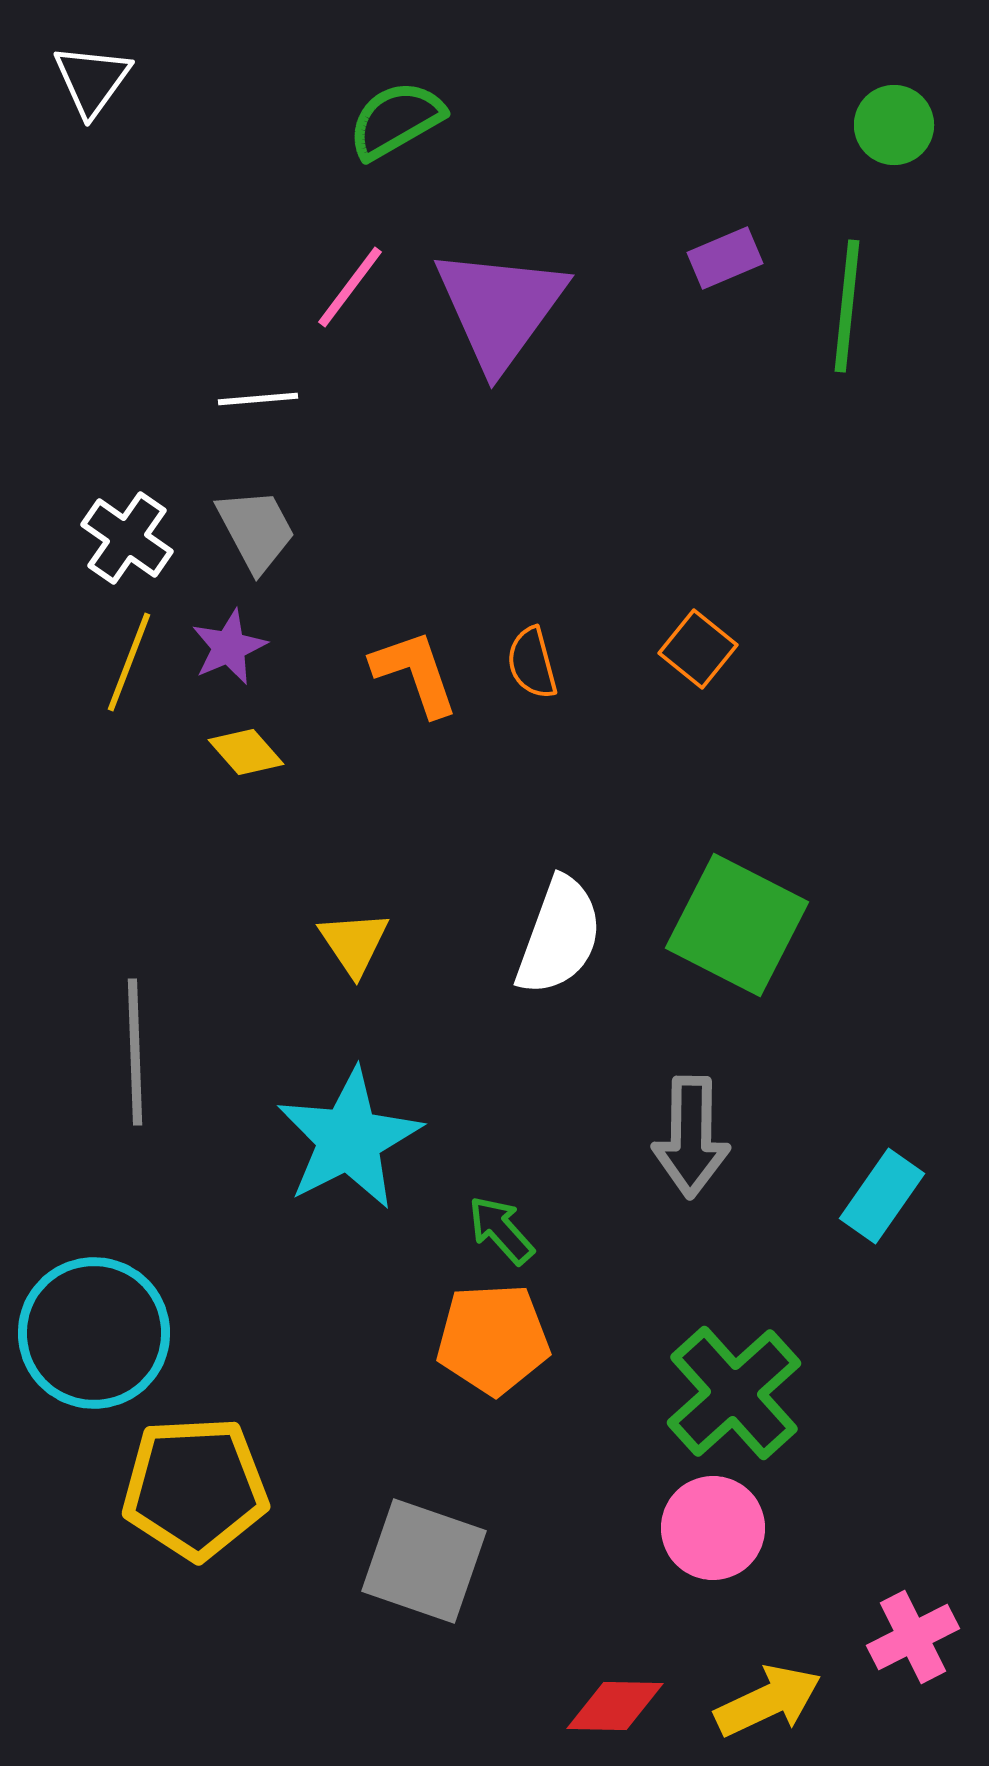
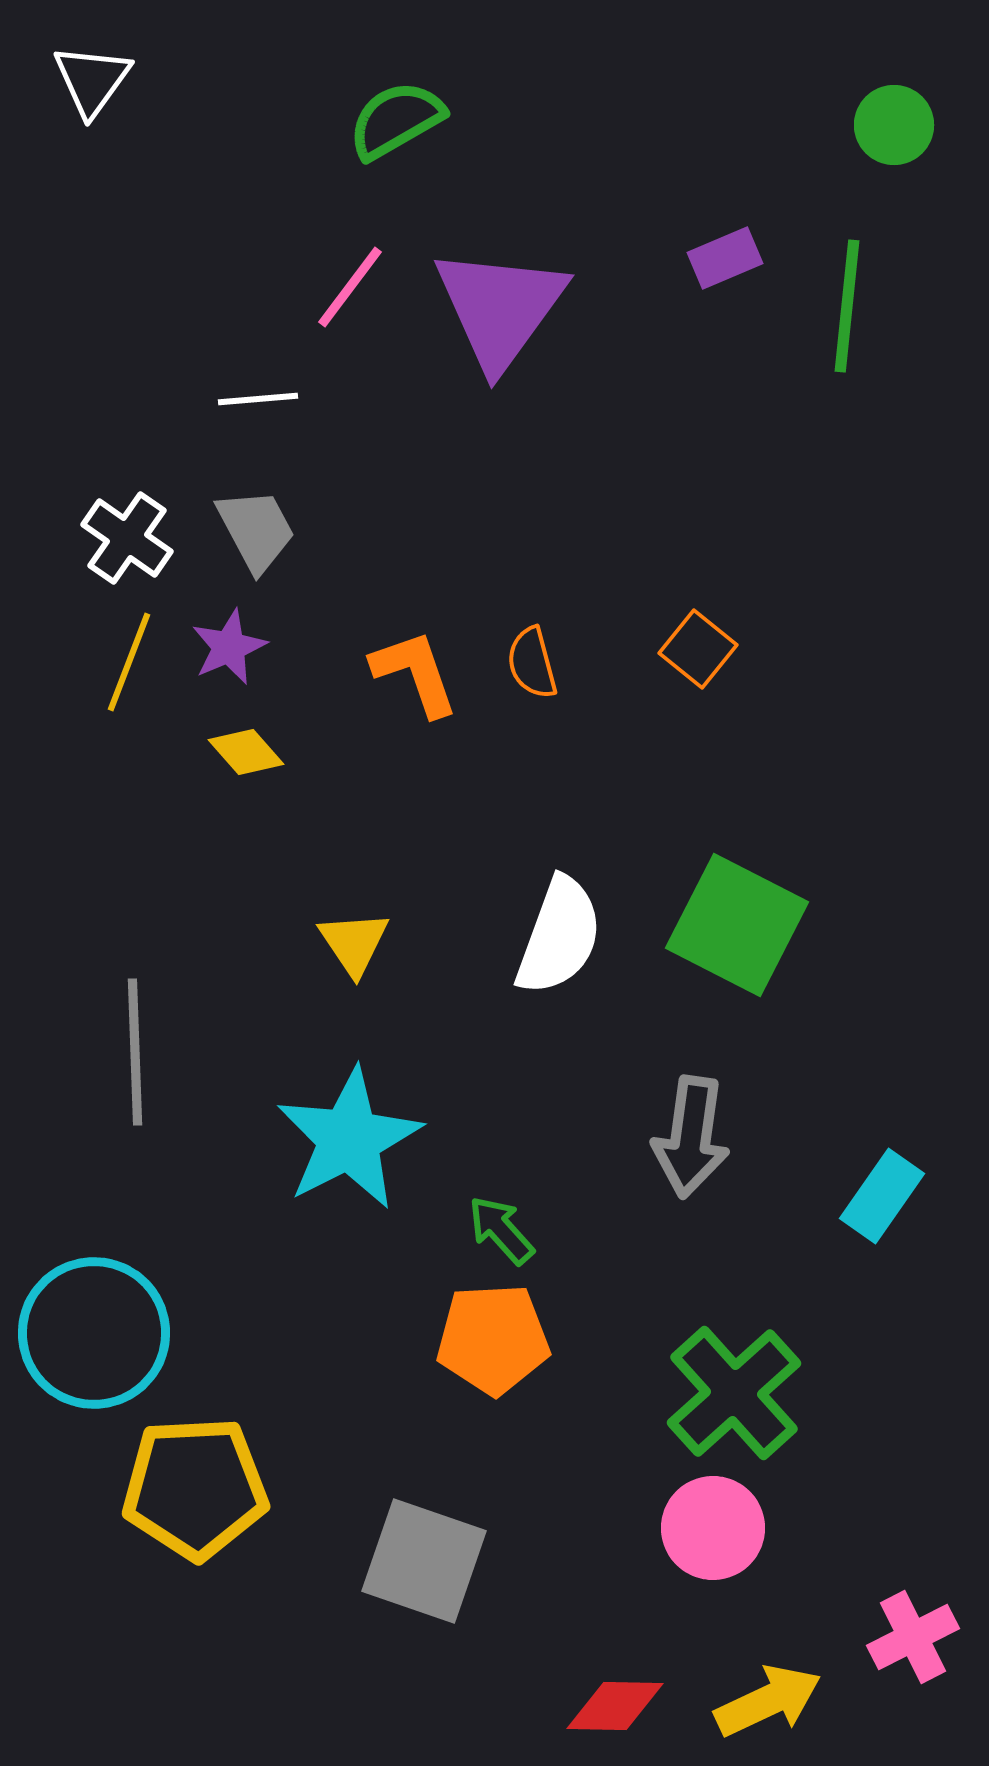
gray arrow: rotated 7 degrees clockwise
